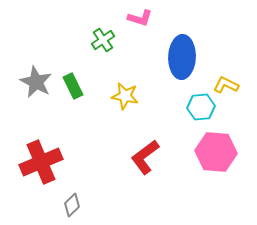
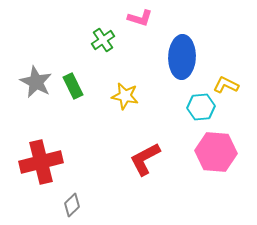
red L-shape: moved 2 px down; rotated 9 degrees clockwise
red cross: rotated 9 degrees clockwise
